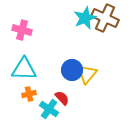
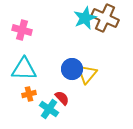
blue circle: moved 1 px up
